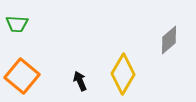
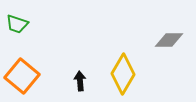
green trapezoid: rotated 15 degrees clockwise
gray diamond: rotated 40 degrees clockwise
black arrow: rotated 18 degrees clockwise
